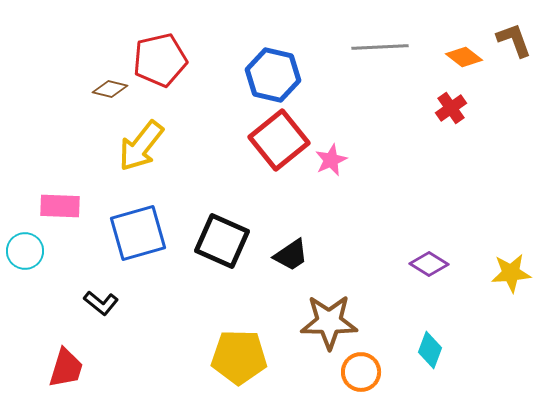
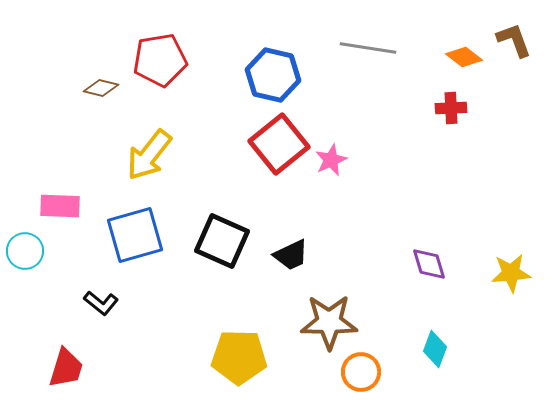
gray line: moved 12 px left, 1 px down; rotated 12 degrees clockwise
red pentagon: rotated 4 degrees clockwise
brown diamond: moved 9 px left, 1 px up
red cross: rotated 32 degrees clockwise
red square: moved 4 px down
yellow arrow: moved 8 px right, 9 px down
blue square: moved 3 px left, 2 px down
black trapezoid: rotated 9 degrees clockwise
purple diamond: rotated 42 degrees clockwise
cyan diamond: moved 5 px right, 1 px up
